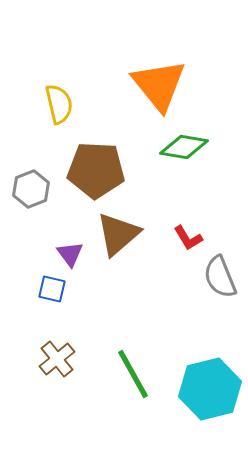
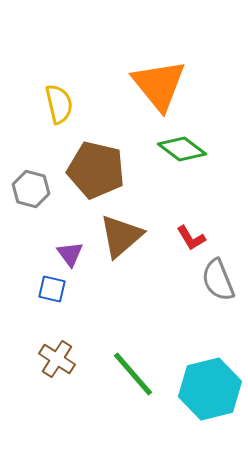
green diamond: moved 2 px left, 2 px down; rotated 27 degrees clockwise
brown pentagon: rotated 10 degrees clockwise
gray hexagon: rotated 24 degrees counterclockwise
brown triangle: moved 3 px right, 2 px down
red L-shape: moved 3 px right
gray semicircle: moved 2 px left, 3 px down
brown cross: rotated 18 degrees counterclockwise
green line: rotated 12 degrees counterclockwise
